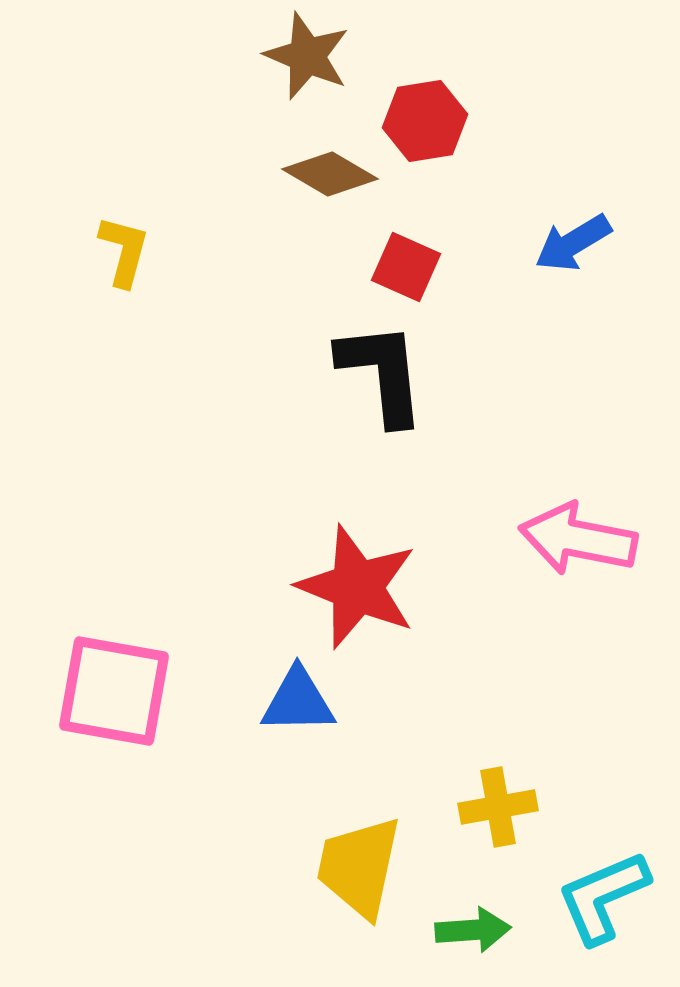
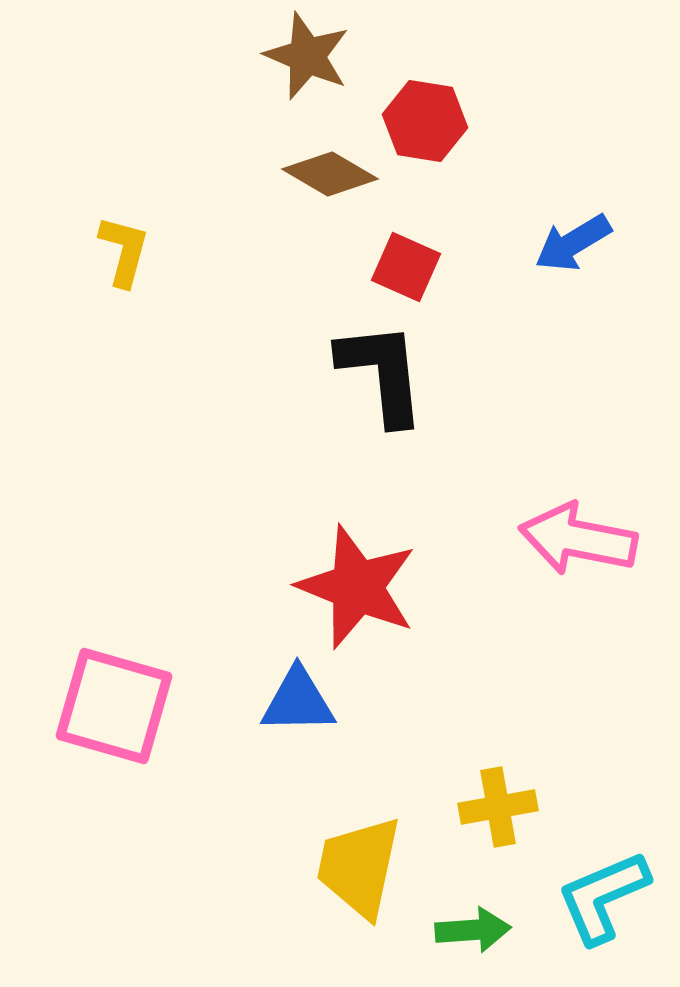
red hexagon: rotated 18 degrees clockwise
pink square: moved 15 px down; rotated 6 degrees clockwise
